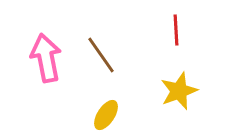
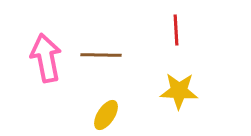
brown line: rotated 54 degrees counterclockwise
yellow star: rotated 24 degrees clockwise
